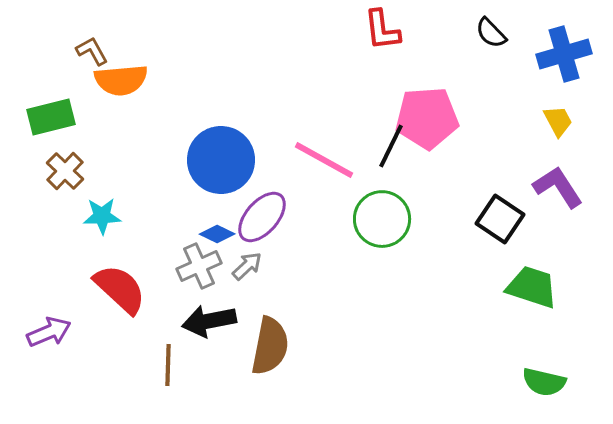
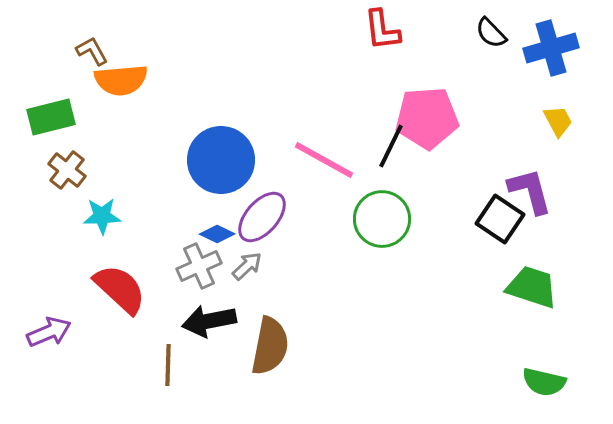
blue cross: moved 13 px left, 6 px up
brown cross: moved 2 px right, 1 px up; rotated 6 degrees counterclockwise
purple L-shape: moved 28 px left, 4 px down; rotated 18 degrees clockwise
